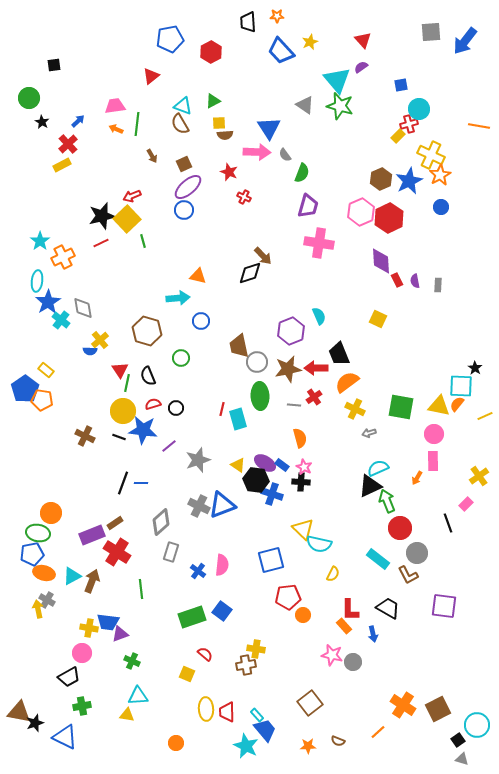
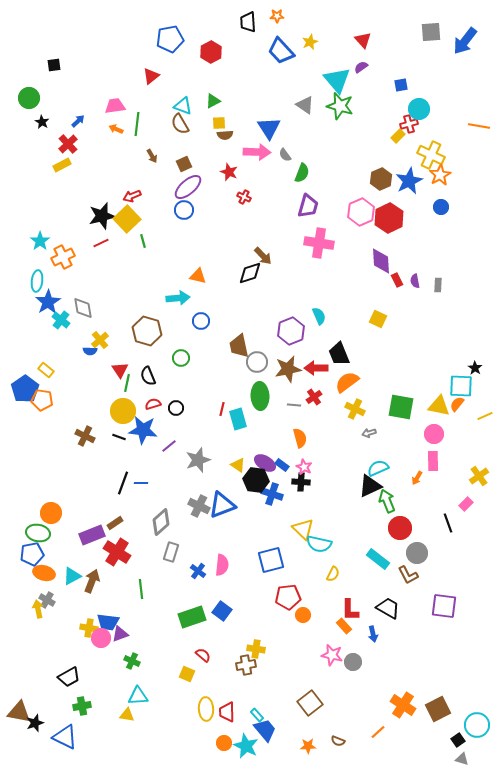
pink circle at (82, 653): moved 19 px right, 15 px up
red semicircle at (205, 654): moved 2 px left, 1 px down
orange circle at (176, 743): moved 48 px right
